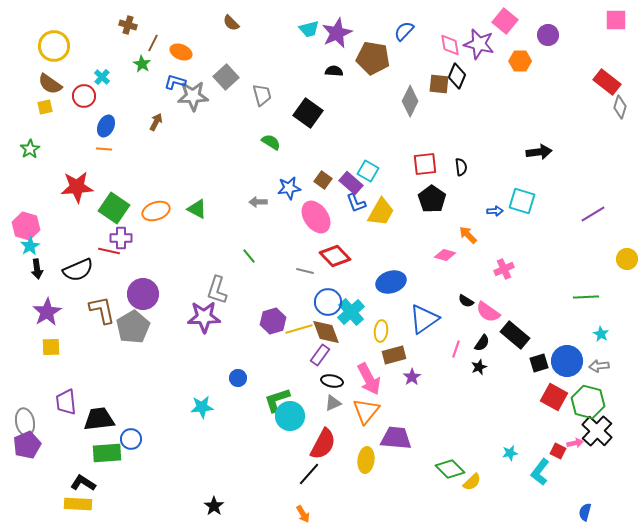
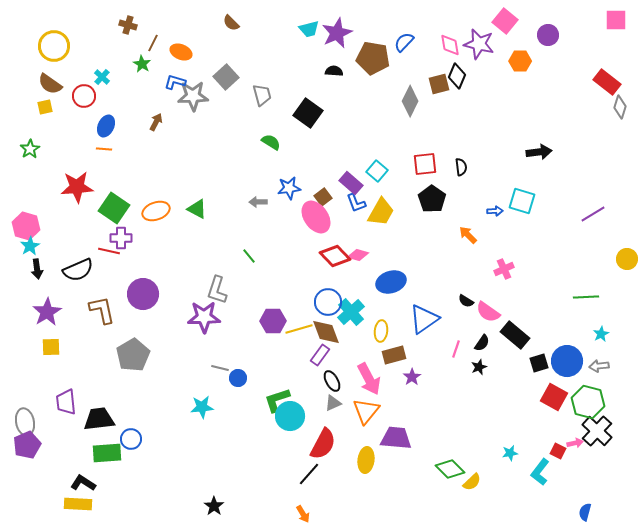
blue semicircle at (404, 31): moved 11 px down
brown square at (439, 84): rotated 20 degrees counterclockwise
cyan square at (368, 171): moved 9 px right; rotated 10 degrees clockwise
brown square at (323, 180): moved 17 px down; rotated 18 degrees clockwise
pink diamond at (445, 255): moved 87 px left
gray line at (305, 271): moved 85 px left, 97 px down
purple hexagon at (273, 321): rotated 15 degrees clockwise
gray pentagon at (133, 327): moved 28 px down
cyan star at (601, 334): rotated 14 degrees clockwise
black ellipse at (332, 381): rotated 50 degrees clockwise
